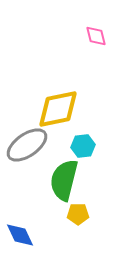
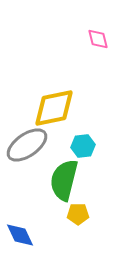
pink diamond: moved 2 px right, 3 px down
yellow diamond: moved 4 px left, 1 px up
